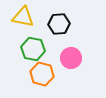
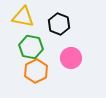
black hexagon: rotated 25 degrees clockwise
green hexagon: moved 2 px left, 2 px up
orange hexagon: moved 6 px left, 3 px up; rotated 20 degrees clockwise
